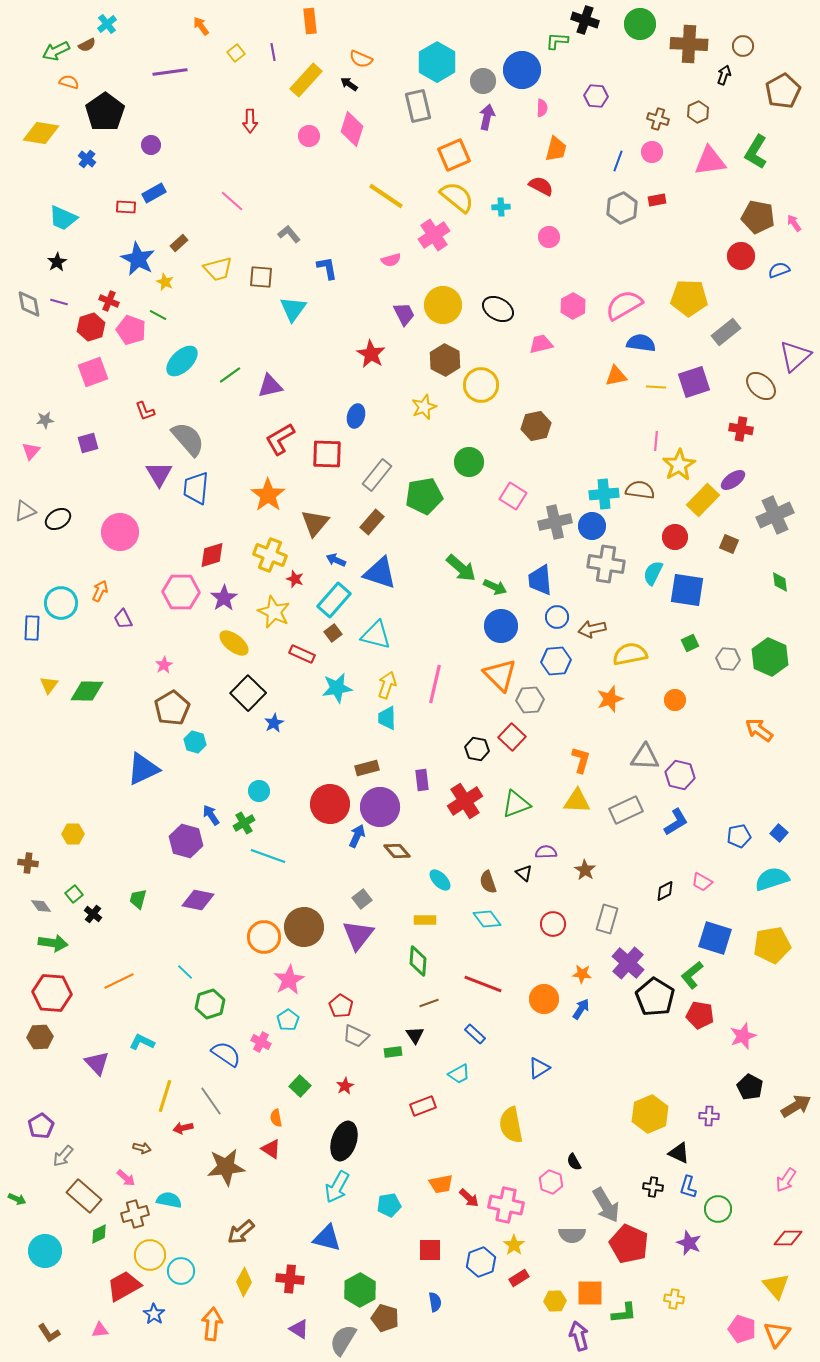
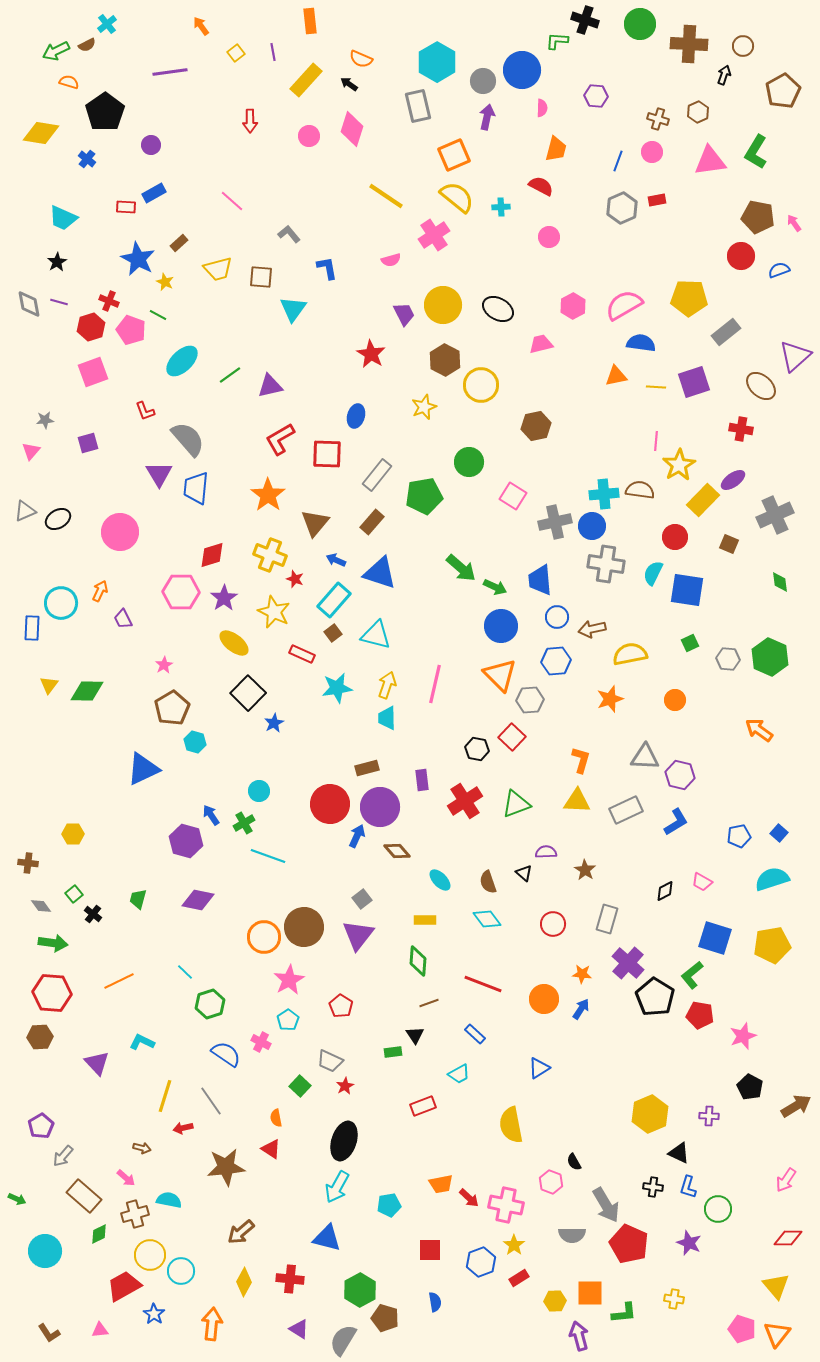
gray trapezoid at (356, 1036): moved 26 px left, 25 px down
